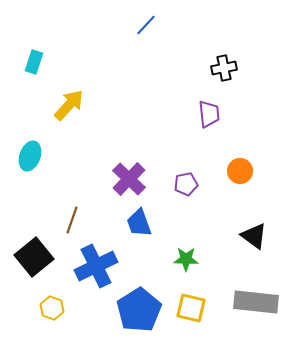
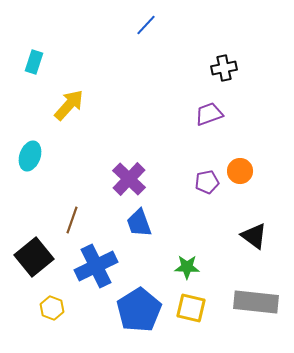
purple trapezoid: rotated 104 degrees counterclockwise
purple pentagon: moved 21 px right, 2 px up
green star: moved 1 px right, 8 px down
